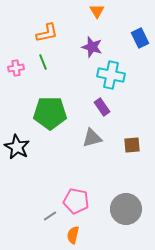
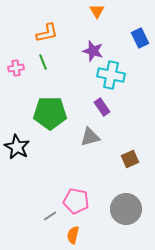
purple star: moved 1 px right, 4 px down
gray triangle: moved 2 px left, 1 px up
brown square: moved 2 px left, 14 px down; rotated 18 degrees counterclockwise
